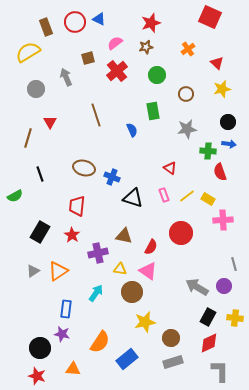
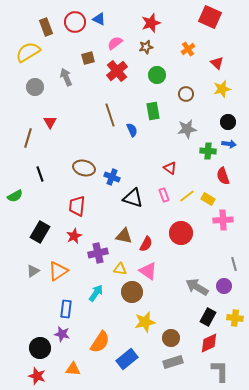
gray circle at (36, 89): moved 1 px left, 2 px up
brown line at (96, 115): moved 14 px right
red semicircle at (220, 172): moved 3 px right, 4 px down
red star at (72, 235): moved 2 px right, 1 px down; rotated 14 degrees clockwise
red semicircle at (151, 247): moved 5 px left, 3 px up
